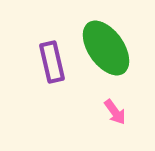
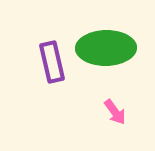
green ellipse: rotated 56 degrees counterclockwise
